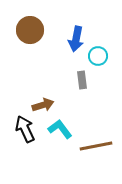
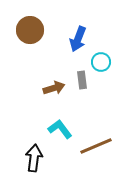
blue arrow: moved 2 px right; rotated 10 degrees clockwise
cyan circle: moved 3 px right, 6 px down
brown arrow: moved 11 px right, 17 px up
black arrow: moved 9 px right, 29 px down; rotated 32 degrees clockwise
brown line: rotated 12 degrees counterclockwise
